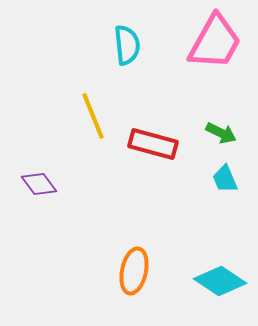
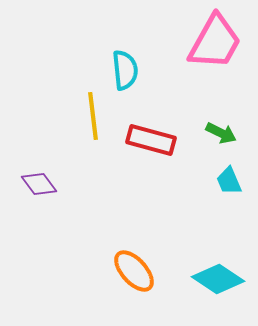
cyan semicircle: moved 2 px left, 25 px down
yellow line: rotated 15 degrees clockwise
red rectangle: moved 2 px left, 4 px up
cyan trapezoid: moved 4 px right, 2 px down
orange ellipse: rotated 54 degrees counterclockwise
cyan diamond: moved 2 px left, 2 px up
